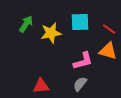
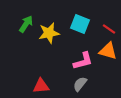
cyan square: moved 2 px down; rotated 24 degrees clockwise
yellow star: moved 2 px left
